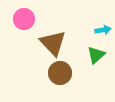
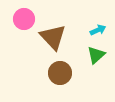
cyan arrow: moved 5 px left; rotated 14 degrees counterclockwise
brown triangle: moved 6 px up
